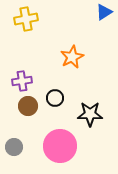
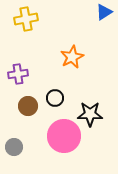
purple cross: moved 4 px left, 7 px up
pink circle: moved 4 px right, 10 px up
